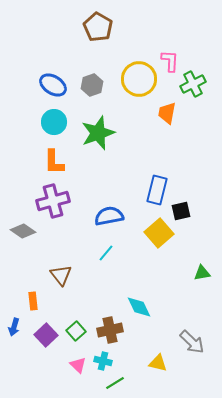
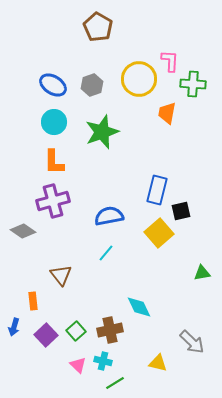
green cross: rotated 30 degrees clockwise
green star: moved 4 px right, 1 px up
